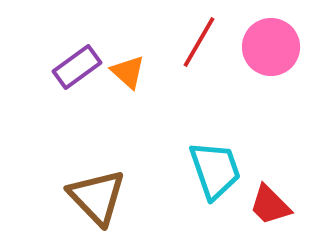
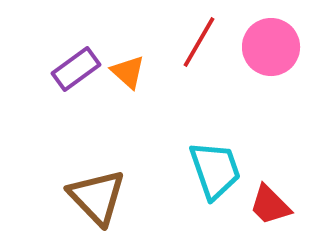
purple rectangle: moved 1 px left, 2 px down
